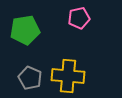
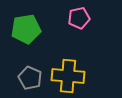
green pentagon: moved 1 px right, 1 px up
